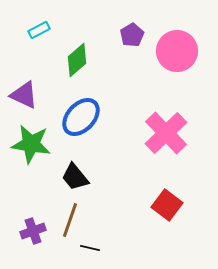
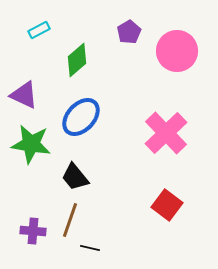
purple pentagon: moved 3 px left, 3 px up
purple cross: rotated 25 degrees clockwise
